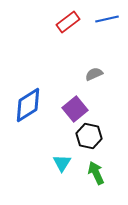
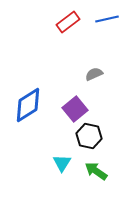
green arrow: moved 2 px up; rotated 30 degrees counterclockwise
